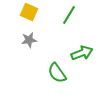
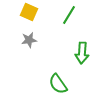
green arrow: rotated 115 degrees clockwise
green semicircle: moved 1 px right, 11 px down
